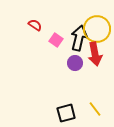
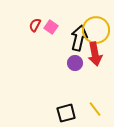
red semicircle: rotated 96 degrees counterclockwise
yellow circle: moved 1 px left, 1 px down
pink square: moved 5 px left, 13 px up
